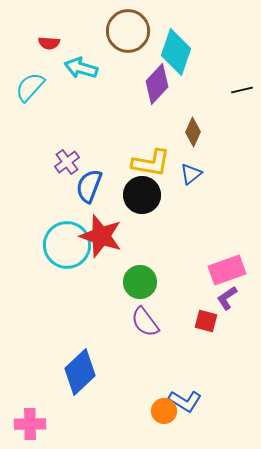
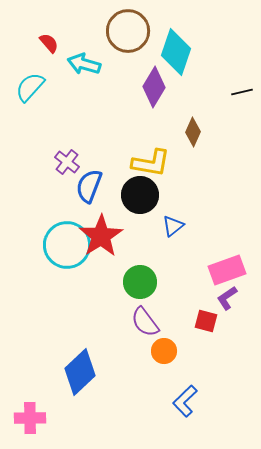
red semicircle: rotated 135 degrees counterclockwise
cyan arrow: moved 3 px right, 4 px up
purple diamond: moved 3 px left, 3 px down; rotated 12 degrees counterclockwise
black line: moved 2 px down
purple cross: rotated 15 degrees counterclockwise
blue triangle: moved 18 px left, 52 px down
black circle: moved 2 px left
red star: rotated 21 degrees clockwise
blue L-shape: rotated 104 degrees clockwise
orange circle: moved 60 px up
pink cross: moved 6 px up
